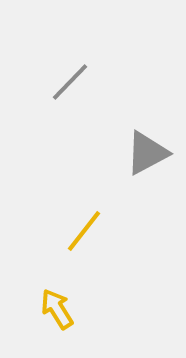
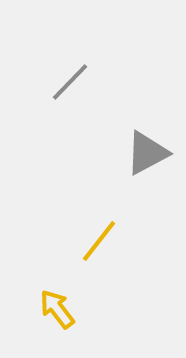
yellow line: moved 15 px right, 10 px down
yellow arrow: rotated 6 degrees counterclockwise
